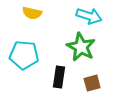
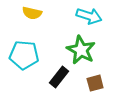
green star: moved 3 px down
black rectangle: rotated 30 degrees clockwise
brown square: moved 3 px right
